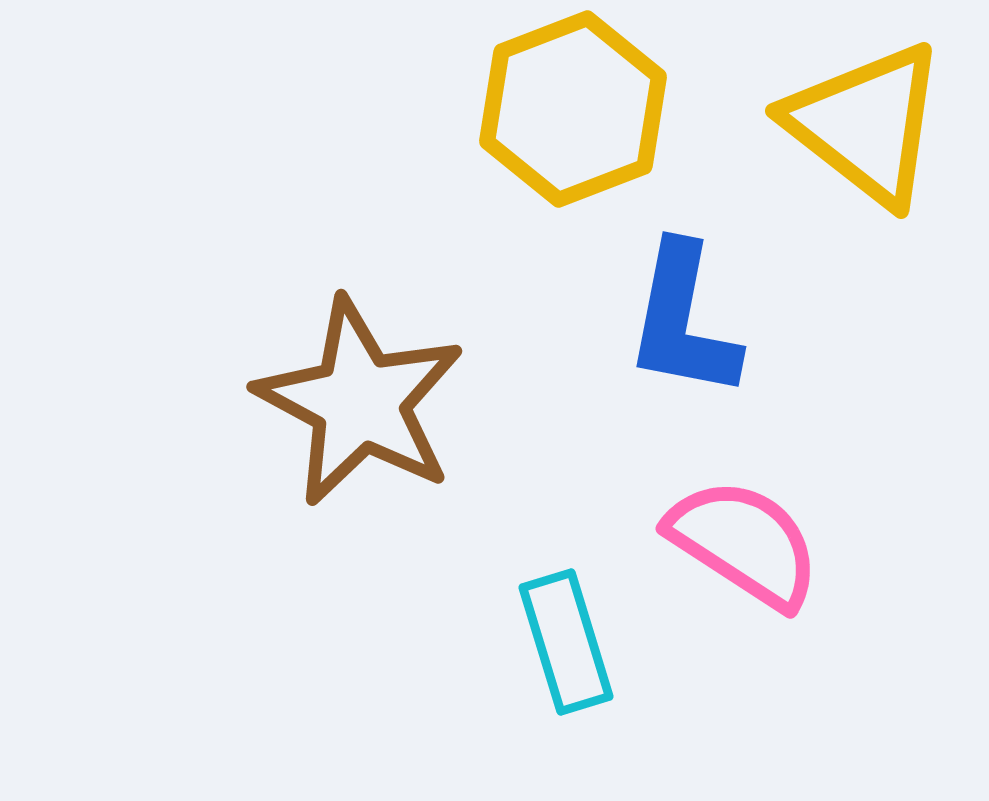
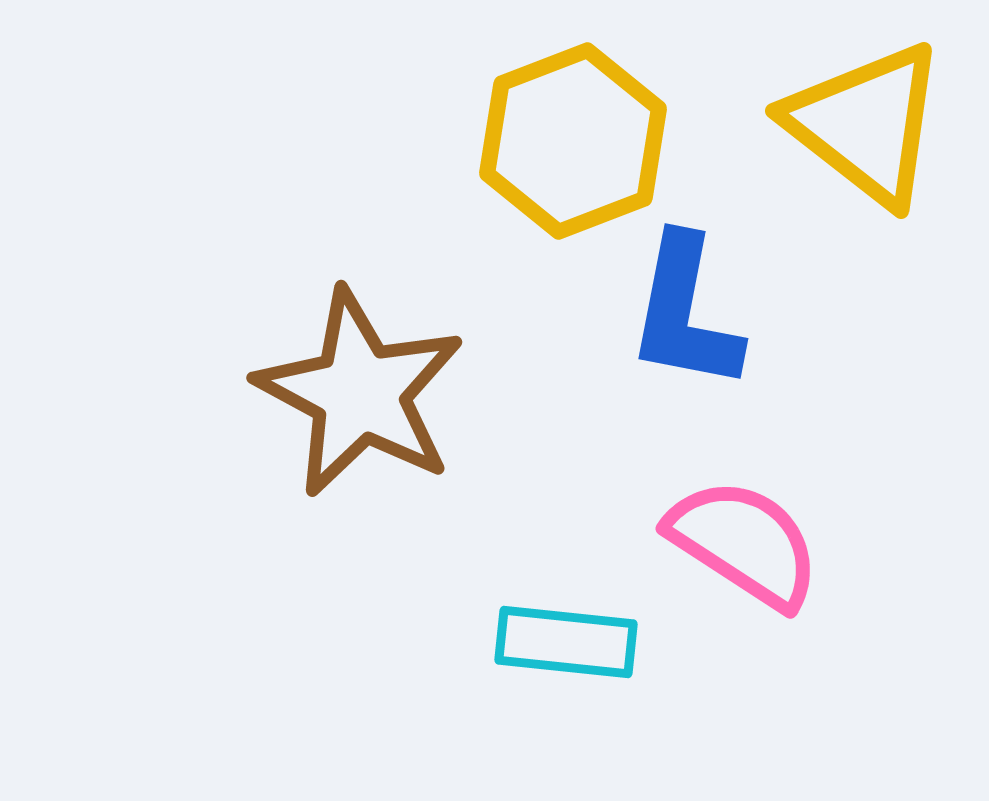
yellow hexagon: moved 32 px down
blue L-shape: moved 2 px right, 8 px up
brown star: moved 9 px up
cyan rectangle: rotated 67 degrees counterclockwise
